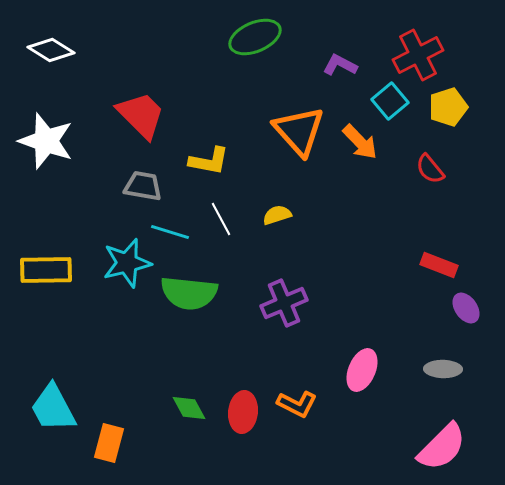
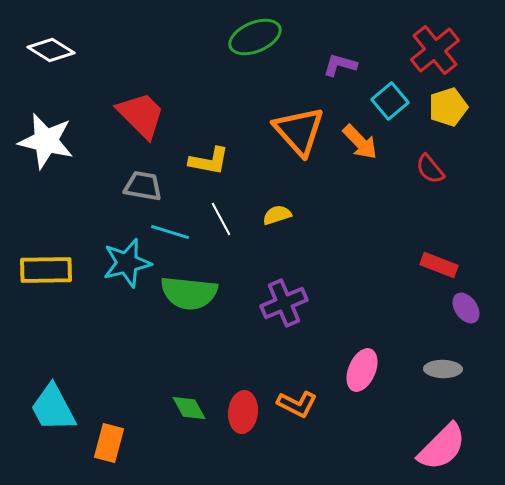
red cross: moved 17 px right, 5 px up; rotated 12 degrees counterclockwise
purple L-shape: rotated 12 degrees counterclockwise
white star: rotated 6 degrees counterclockwise
